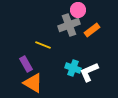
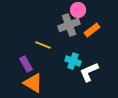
cyan cross: moved 7 px up
